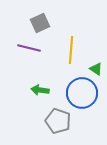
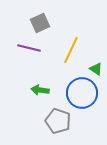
yellow line: rotated 20 degrees clockwise
